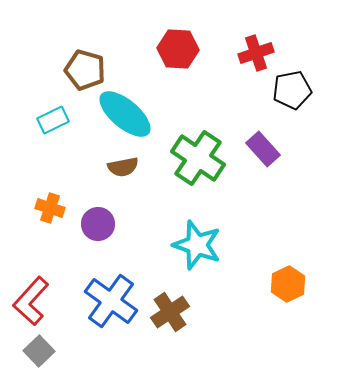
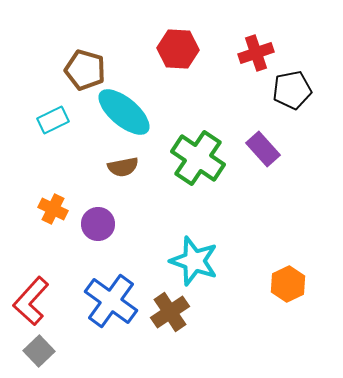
cyan ellipse: moved 1 px left, 2 px up
orange cross: moved 3 px right, 1 px down; rotated 8 degrees clockwise
cyan star: moved 3 px left, 16 px down
